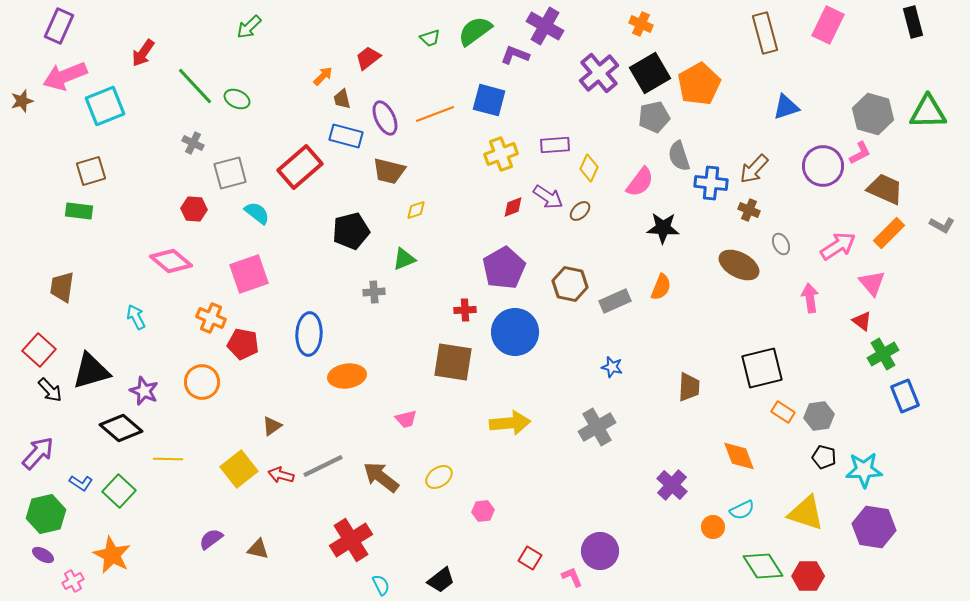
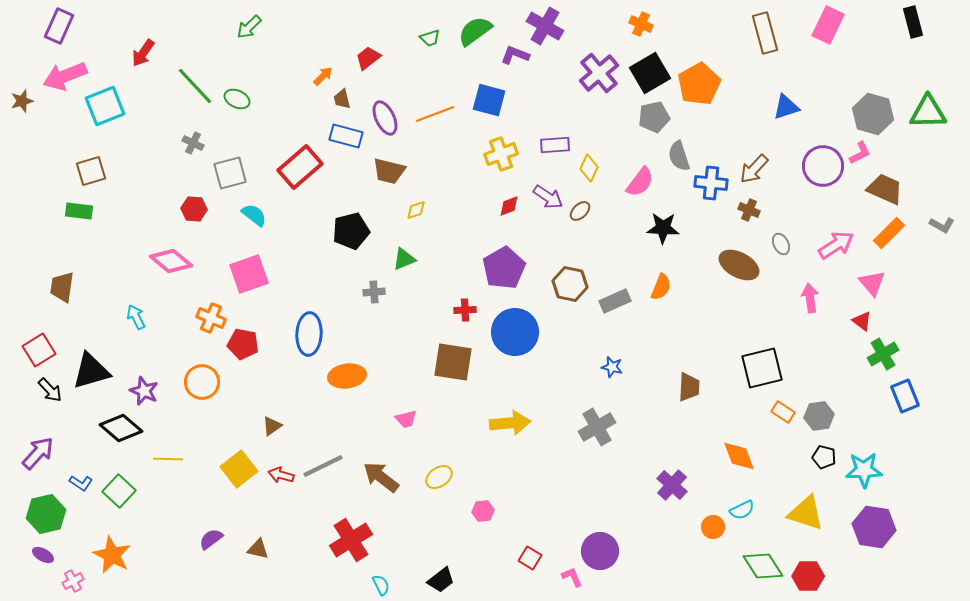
red diamond at (513, 207): moved 4 px left, 1 px up
cyan semicircle at (257, 213): moved 3 px left, 2 px down
pink arrow at (838, 246): moved 2 px left, 1 px up
red square at (39, 350): rotated 16 degrees clockwise
